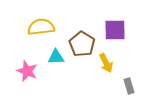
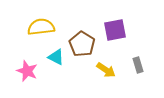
purple square: rotated 10 degrees counterclockwise
cyan triangle: rotated 30 degrees clockwise
yellow arrow: moved 7 px down; rotated 30 degrees counterclockwise
gray rectangle: moved 9 px right, 21 px up
